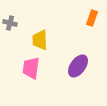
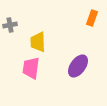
gray cross: moved 2 px down; rotated 24 degrees counterclockwise
yellow trapezoid: moved 2 px left, 2 px down
